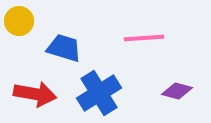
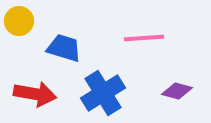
blue cross: moved 4 px right
